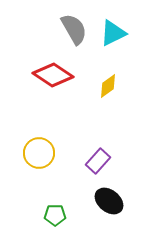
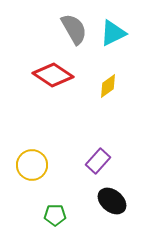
yellow circle: moved 7 px left, 12 px down
black ellipse: moved 3 px right
